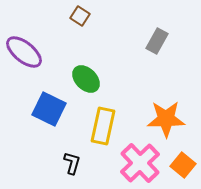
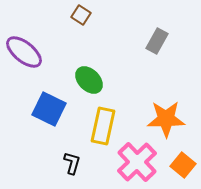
brown square: moved 1 px right, 1 px up
green ellipse: moved 3 px right, 1 px down
pink cross: moved 3 px left, 1 px up
